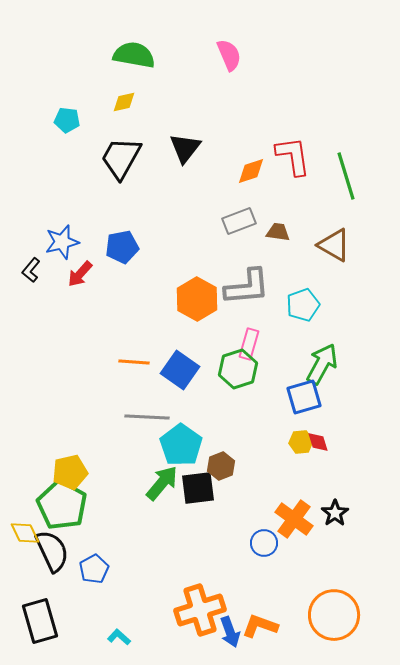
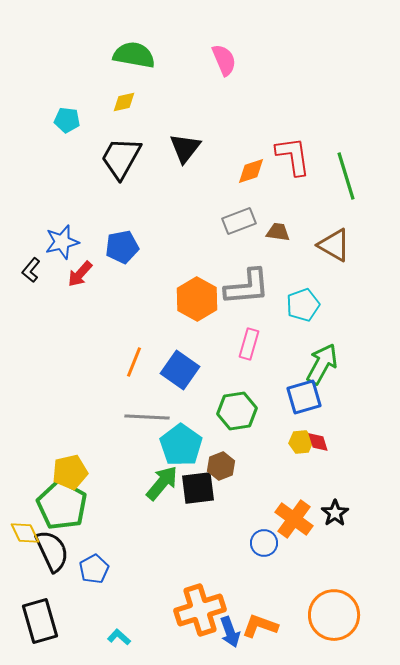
pink semicircle at (229, 55): moved 5 px left, 5 px down
orange line at (134, 362): rotated 72 degrees counterclockwise
green hexagon at (238, 369): moved 1 px left, 42 px down; rotated 9 degrees clockwise
